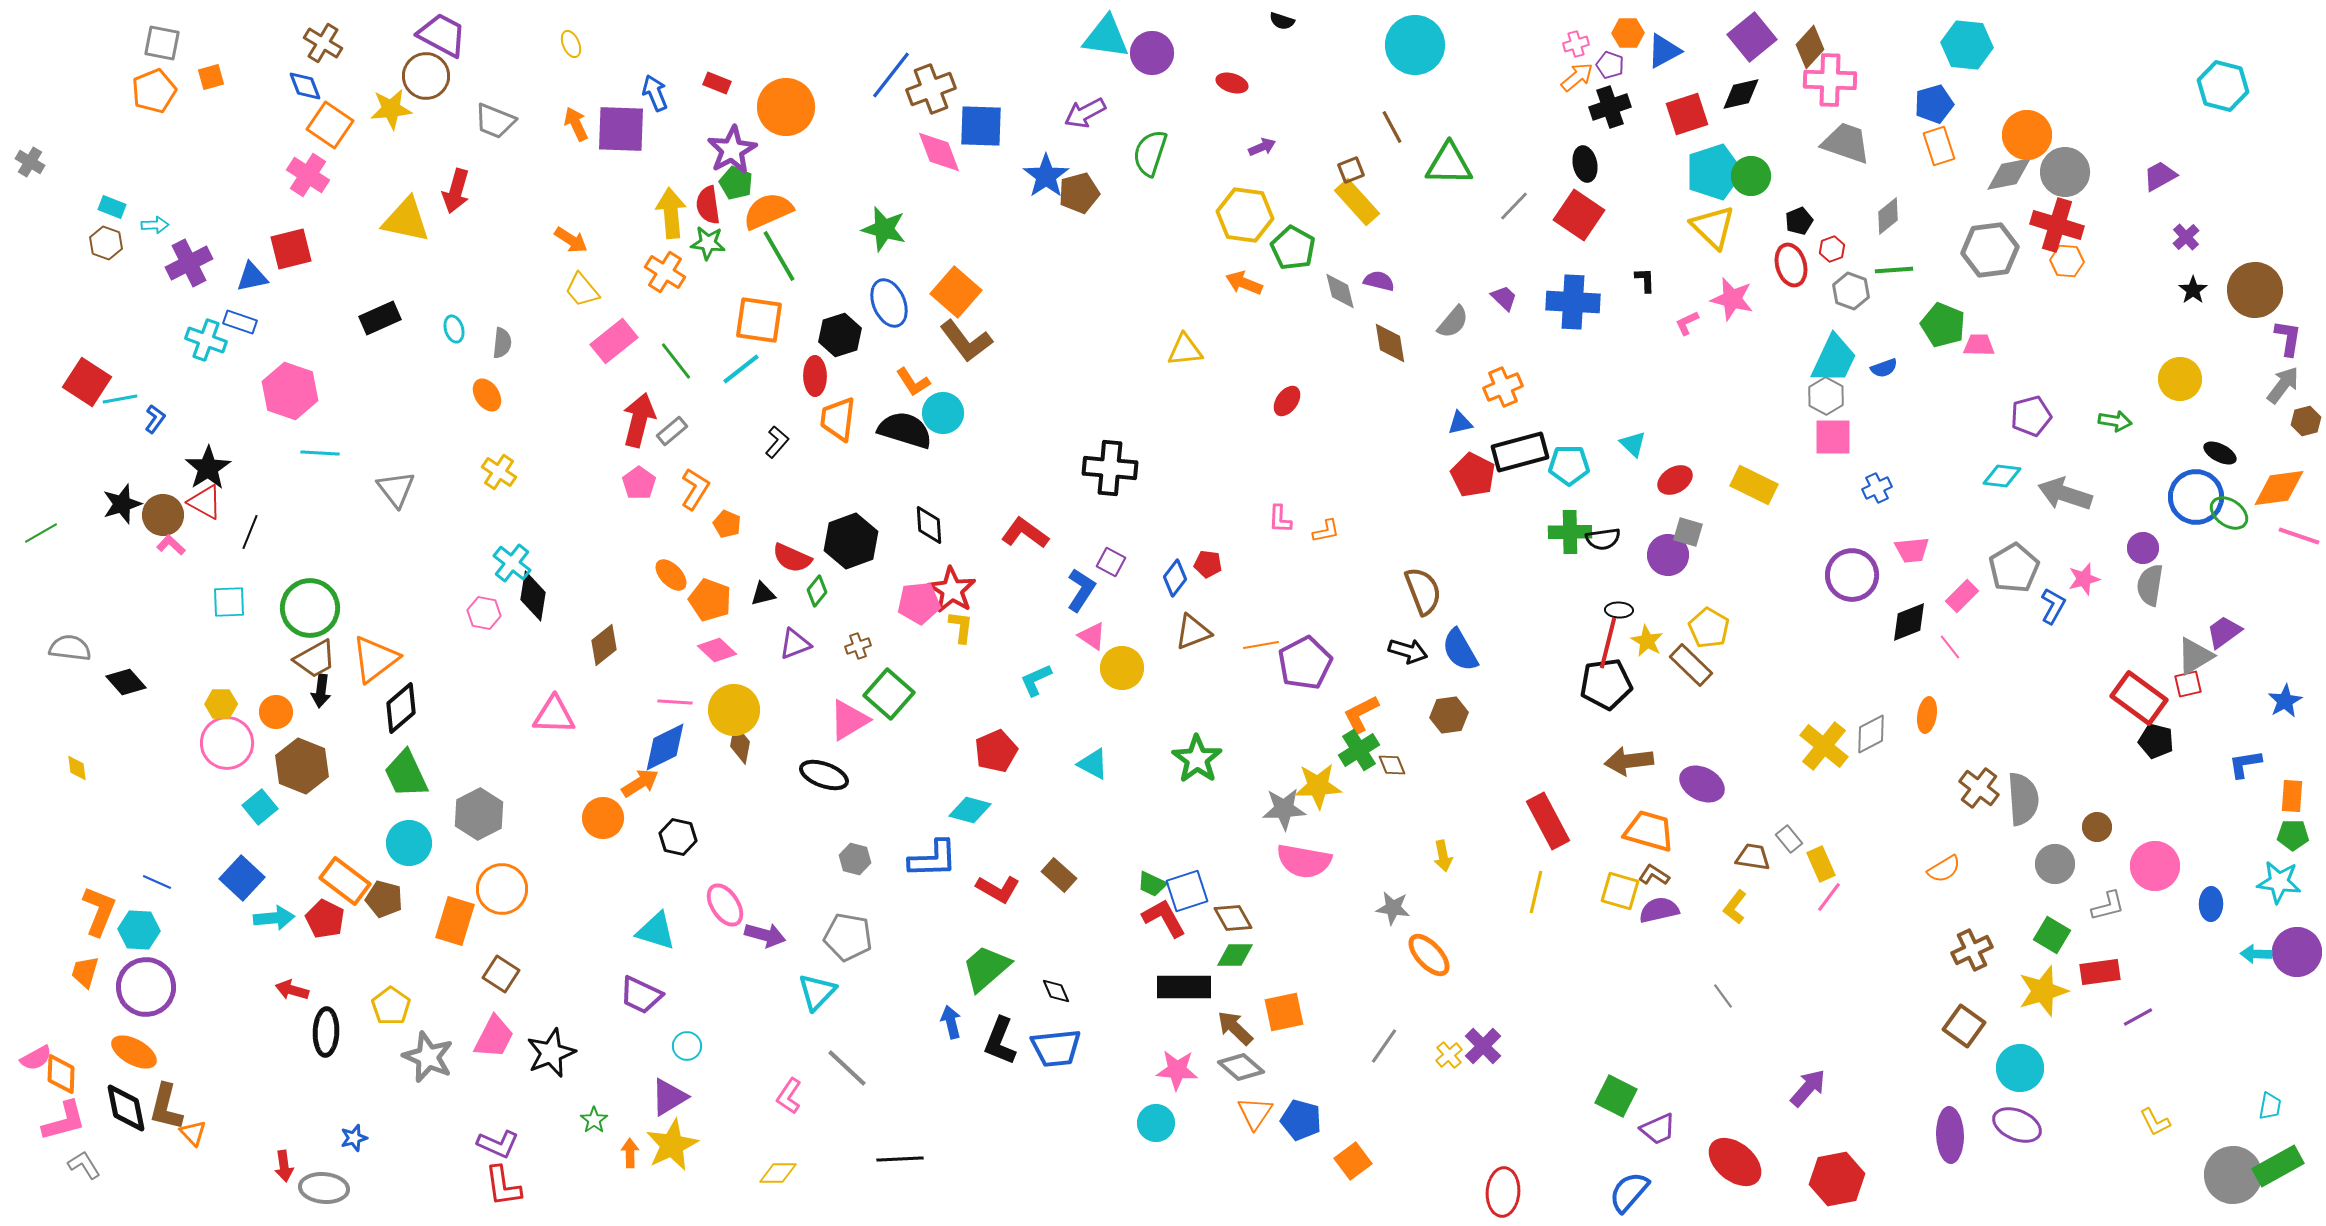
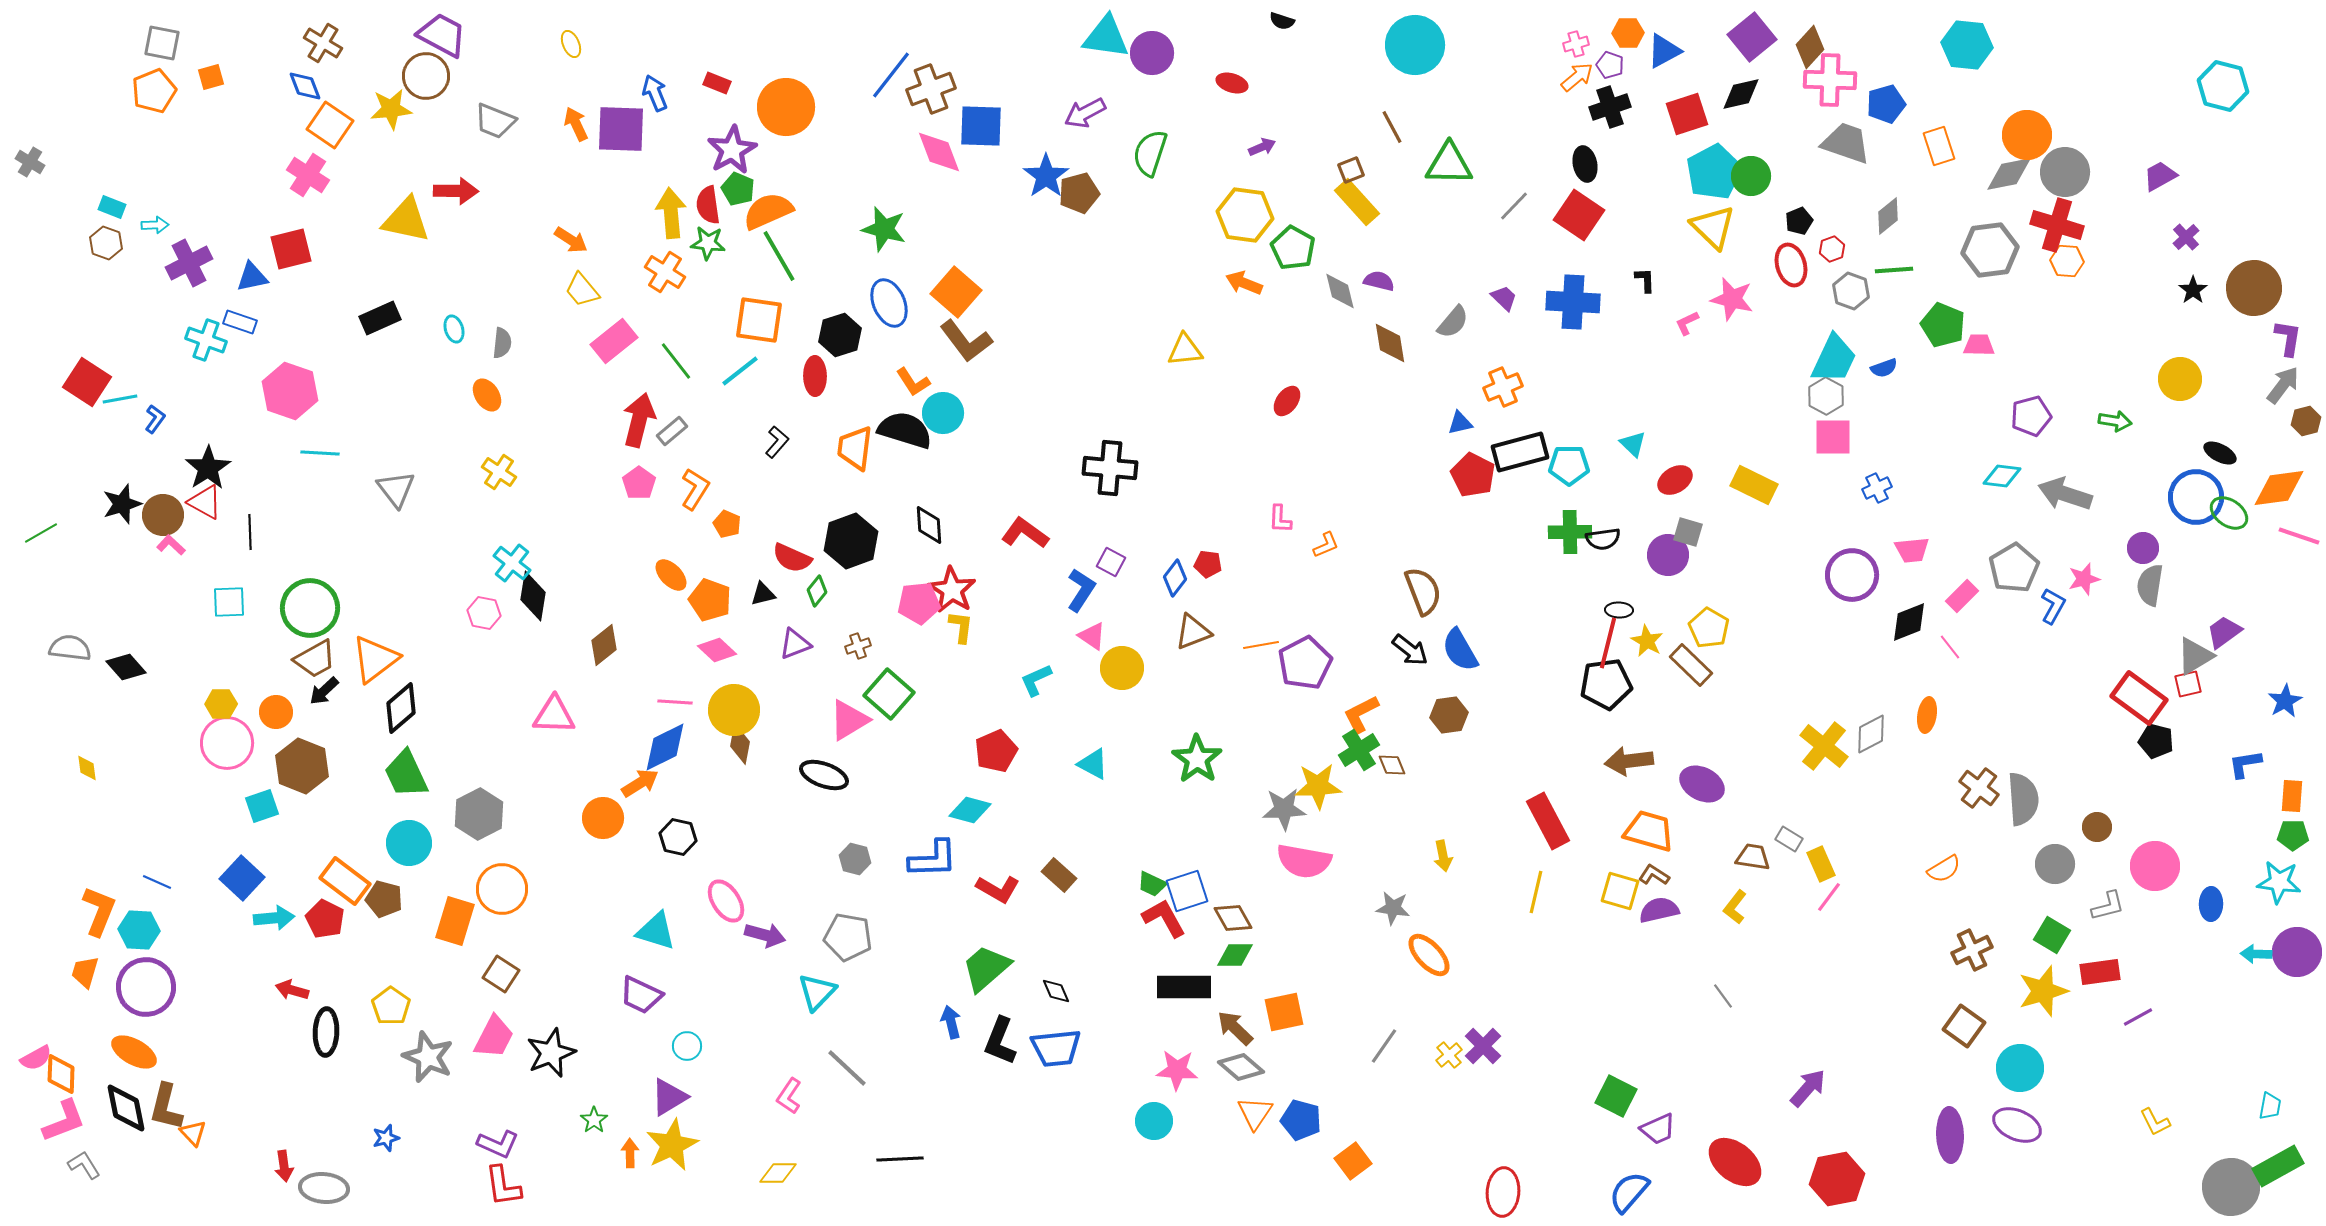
blue pentagon at (1934, 104): moved 48 px left
cyan pentagon at (1714, 172): rotated 10 degrees counterclockwise
green pentagon at (736, 183): moved 2 px right, 6 px down
red arrow at (456, 191): rotated 105 degrees counterclockwise
brown circle at (2255, 290): moved 1 px left, 2 px up
cyan line at (741, 369): moved 1 px left, 2 px down
orange trapezoid at (838, 419): moved 17 px right, 29 px down
orange L-shape at (1326, 531): moved 14 px down; rotated 12 degrees counterclockwise
black line at (250, 532): rotated 24 degrees counterclockwise
black arrow at (1408, 651): moved 2 px right, 1 px up; rotated 21 degrees clockwise
black diamond at (126, 682): moved 15 px up
black arrow at (321, 691): moved 3 px right; rotated 40 degrees clockwise
yellow diamond at (77, 768): moved 10 px right
cyan square at (260, 807): moved 2 px right, 1 px up; rotated 20 degrees clockwise
gray rectangle at (1789, 839): rotated 20 degrees counterclockwise
pink ellipse at (725, 905): moved 1 px right, 4 px up
pink L-shape at (64, 1121): rotated 6 degrees counterclockwise
cyan circle at (1156, 1123): moved 2 px left, 2 px up
blue star at (354, 1138): moved 32 px right
gray circle at (2233, 1175): moved 2 px left, 12 px down
